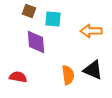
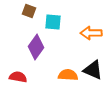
cyan square: moved 3 px down
orange arrow: moved 2 px down
purple diamond: moved 5 px down; rotated 40 degrees clockwise
orange semicircle: rotated 78 degrees counterclockwise
